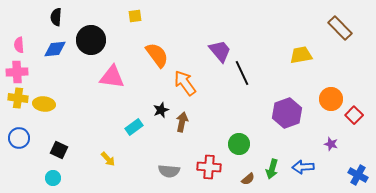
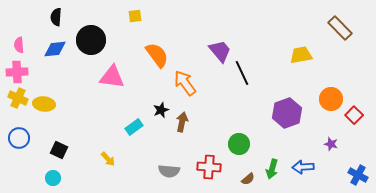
yellow cross: rotated 18 degrees clockwise
